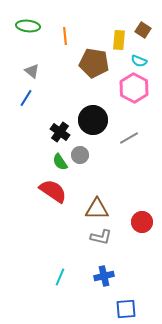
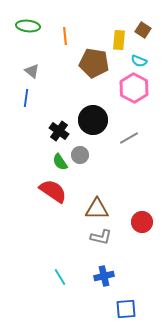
blue line: rotated 24 degrees counterclockwise
black cross: moved 1 px left, 1 px up
cyan line: rotated 54 degrees counterclockwise
